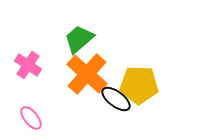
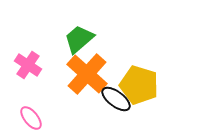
yellow pentagon: rotated 15 degrees clockwise
